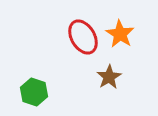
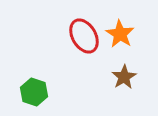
red ellipse: moved 1 px right, 1 px up
brown star: moved 15 px right
